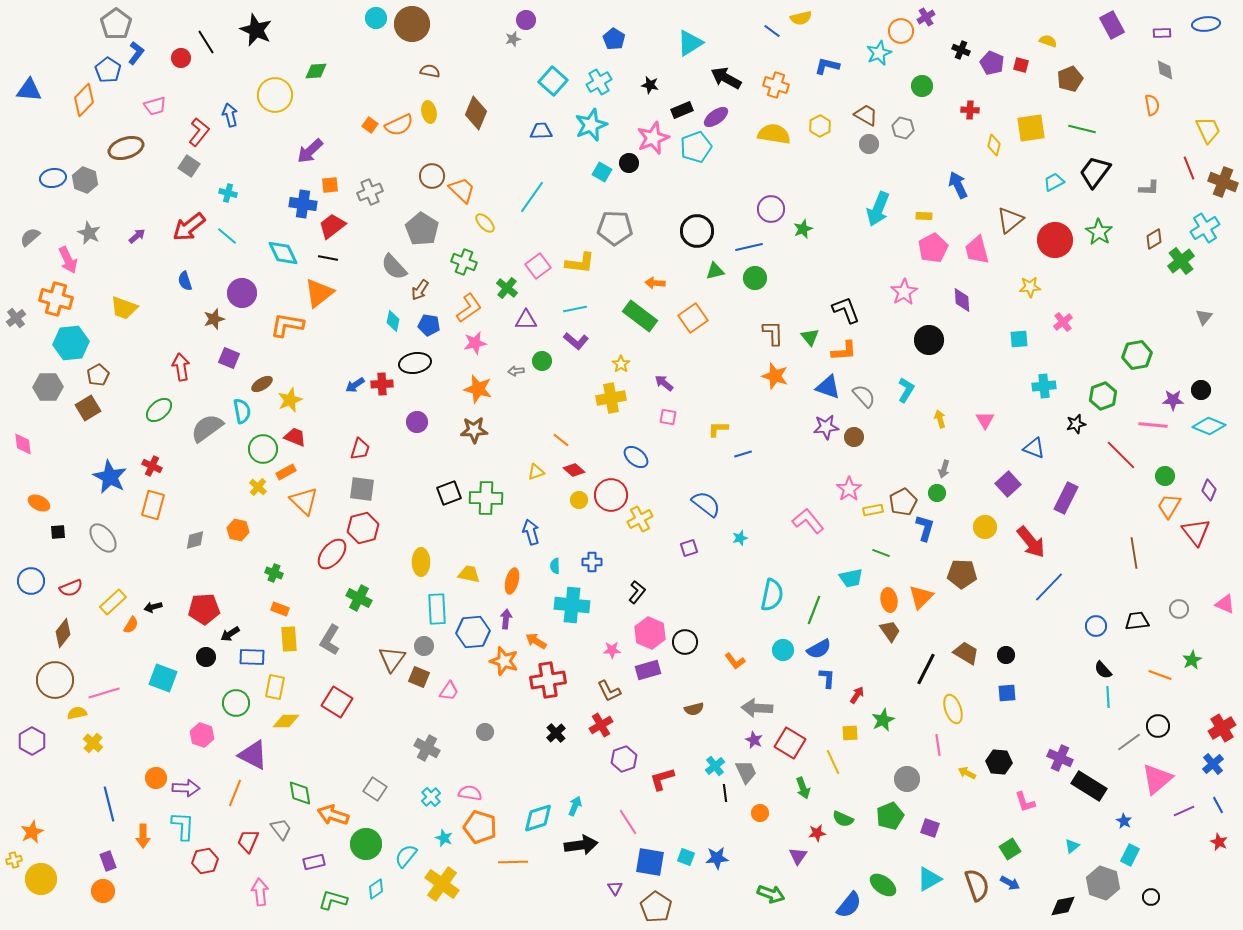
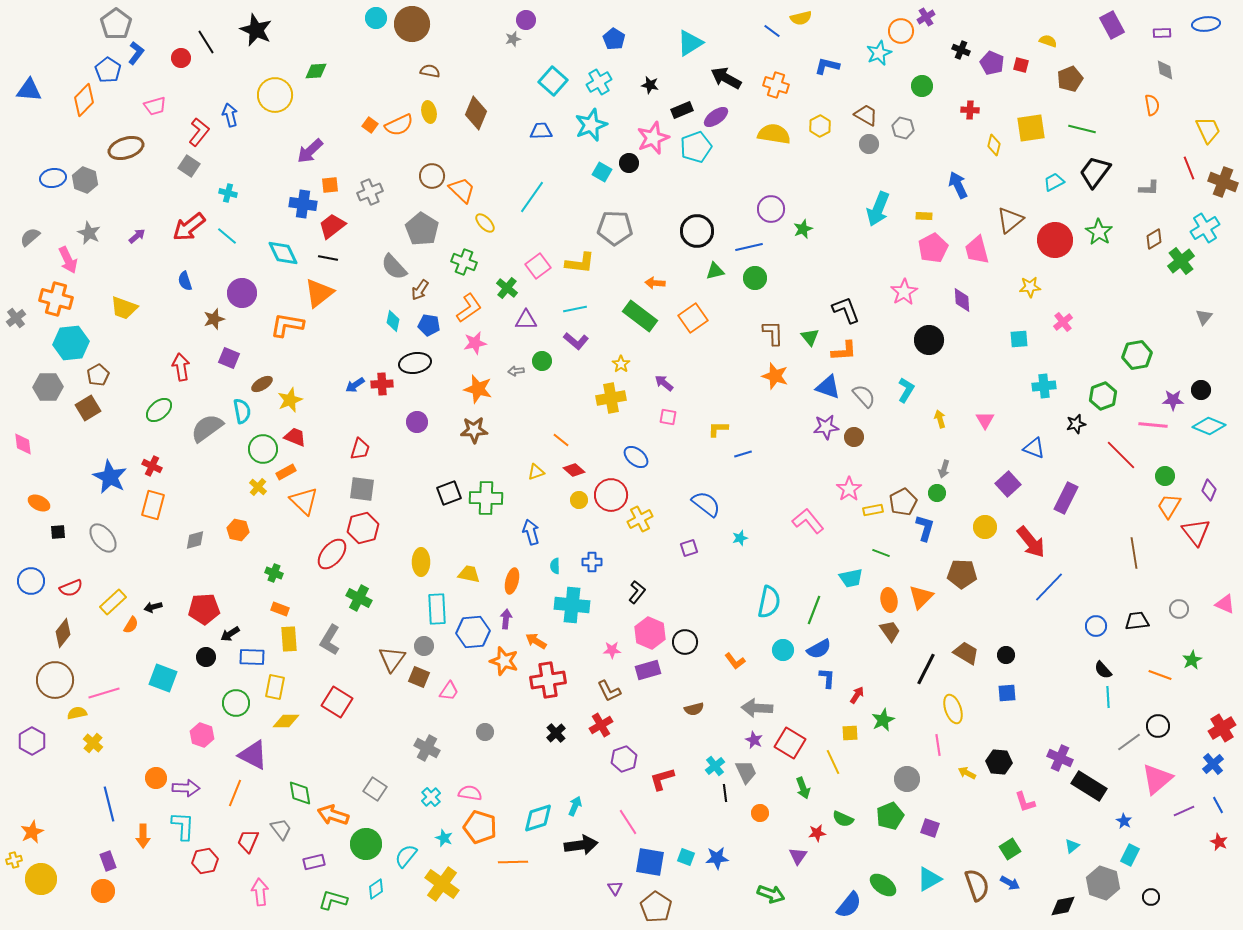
cyan semicircle at (772, 595): moved 3 px left, 7 px down
